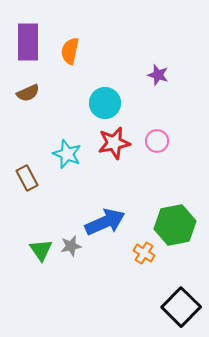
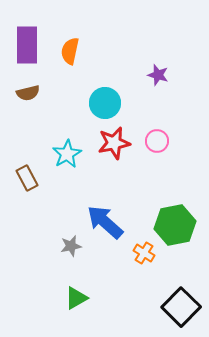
purple rectangle: moved 1 px left, 3 px down
brown semicircle: rotated 10 degrees clockwise
cyan star: rotated 20 degrees clockwise
blue arrow: rotated 114 degrees counterclockwise
green triangle: moved 35 px right, 48 px down; rotated 35 degrees clockwise
